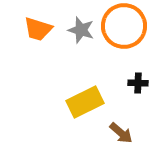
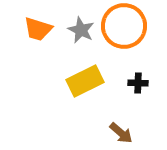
gray star: rotated 8 degrees clockwise
yellow rectangle: moved 21 px up
